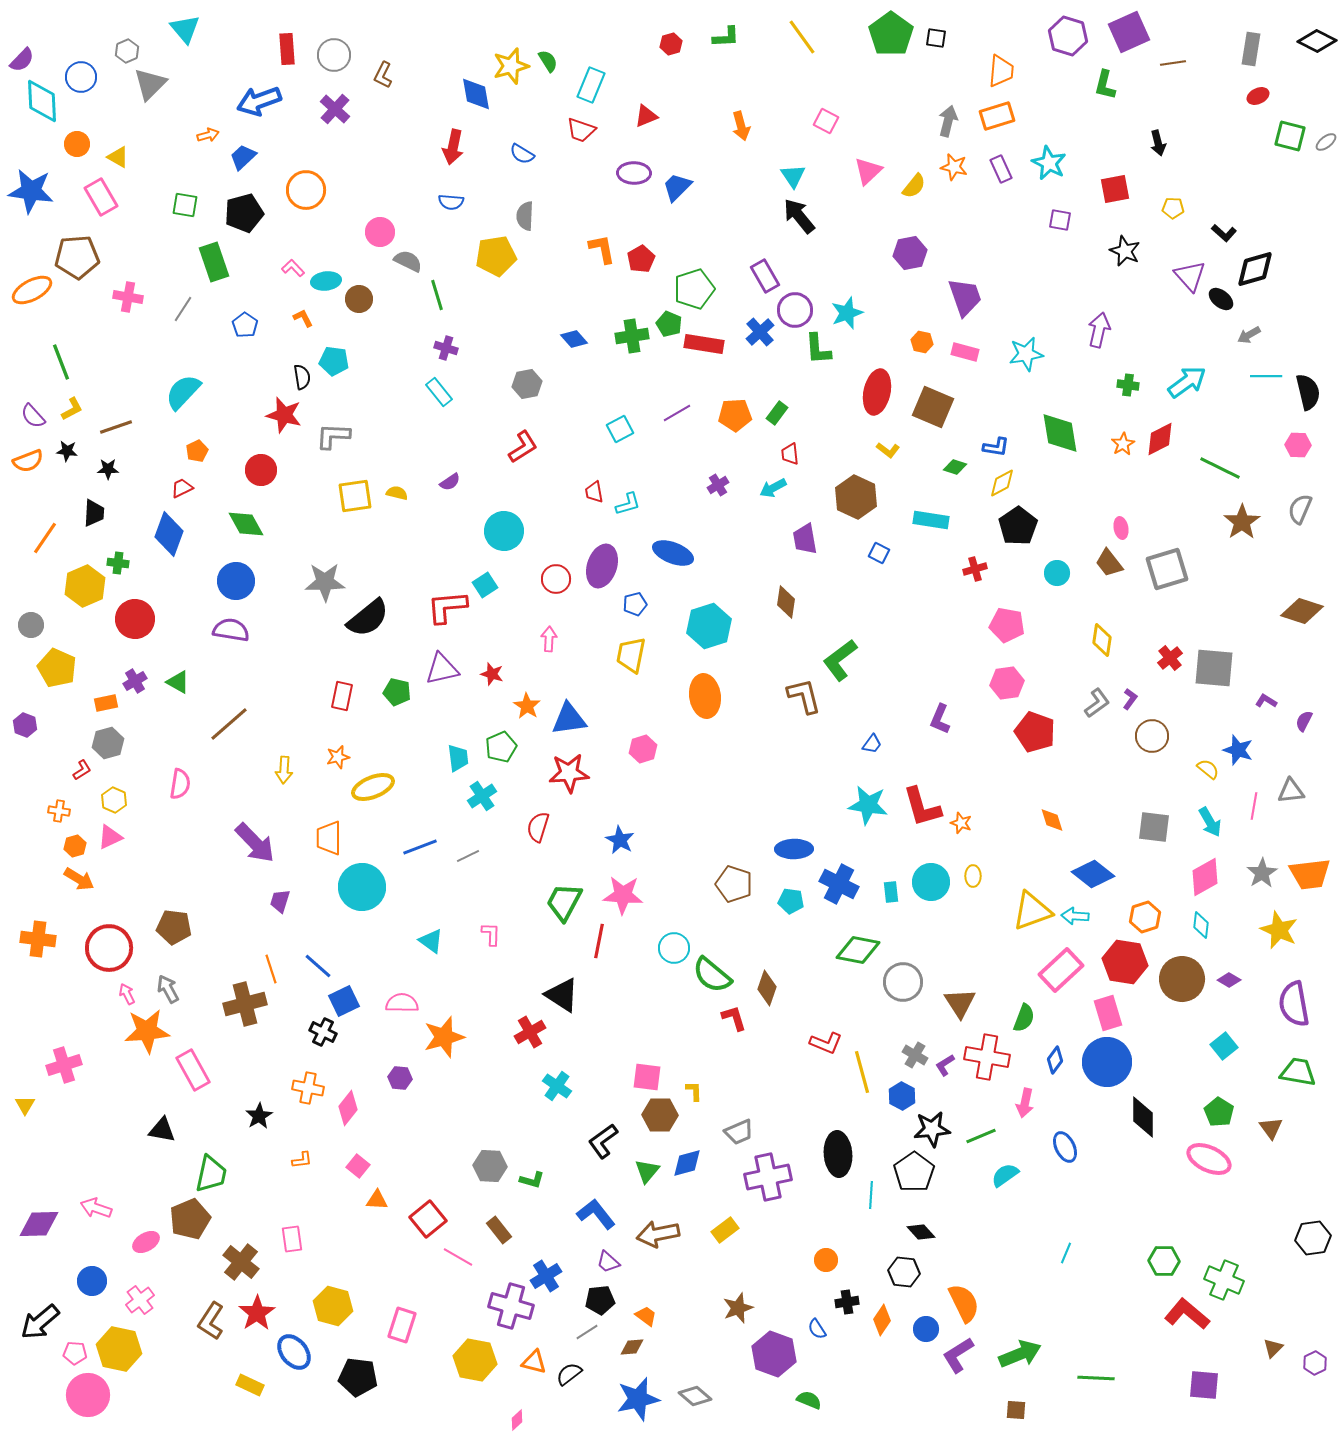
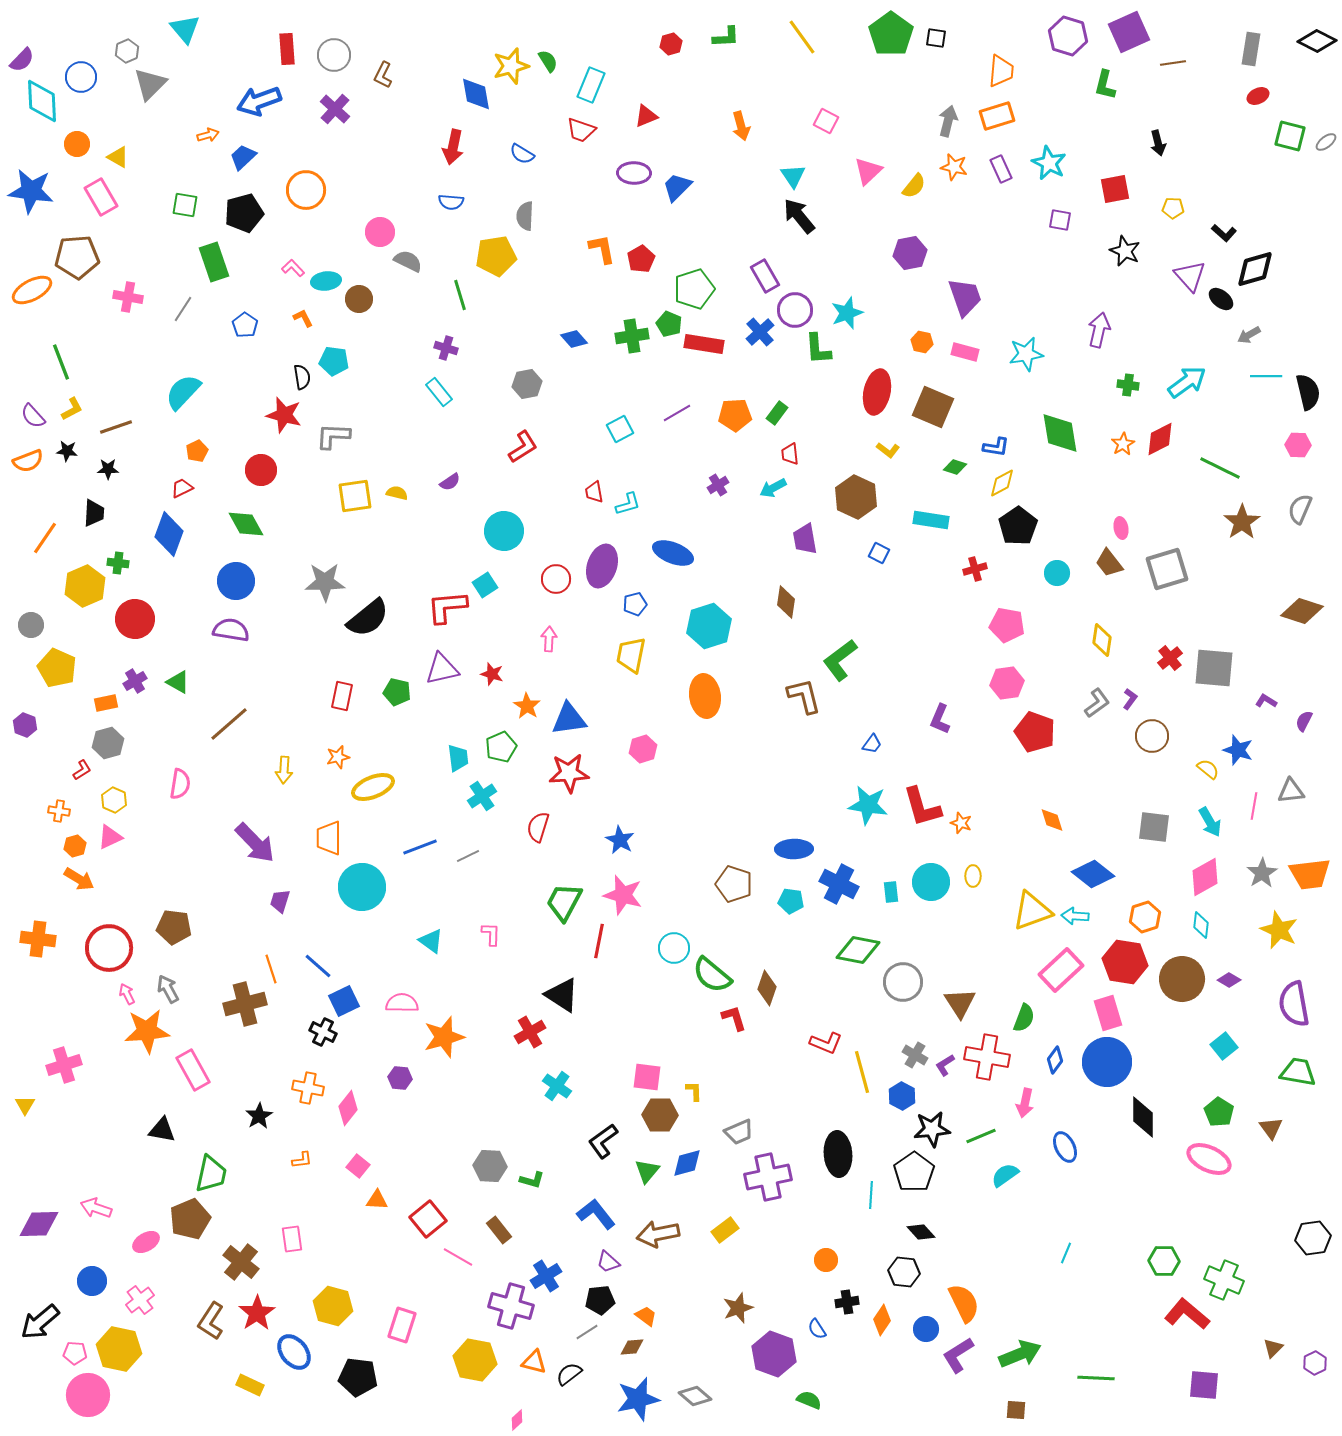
green line at (437, 295): moved 23 px right
pink star at (623, 895): rotated 12 degrees clockwise
